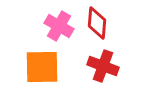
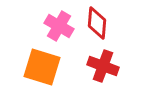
orange square: rotated 18 degrees clockwise
